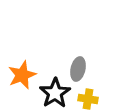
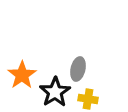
orange star: rotated 12 degrees counterclockwise
black star: moved 1 px up
